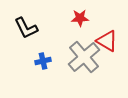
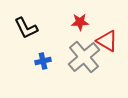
red star: moved 4 px down
